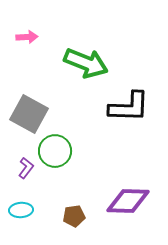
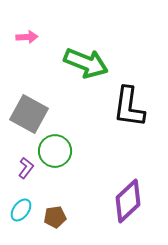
black L-shape: rotated 96 degrees clockwise
purple diamond: rotated 45 degrees counterclockwise
cyan ellipse: rotated 50 degrees counterclockwise
brown pentagon: moved 19 px left, 1 px down
